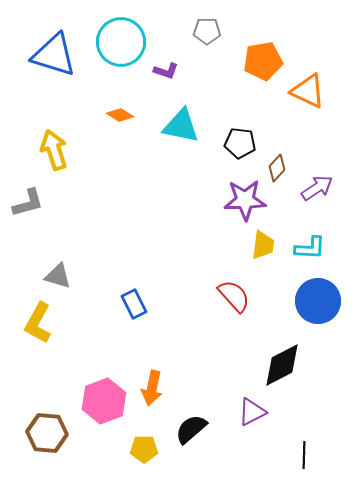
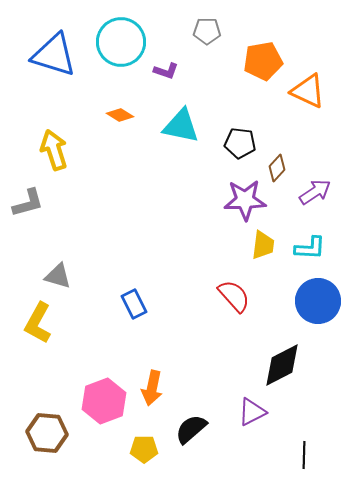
purple arrow: moved 2 px left, 4 px down
